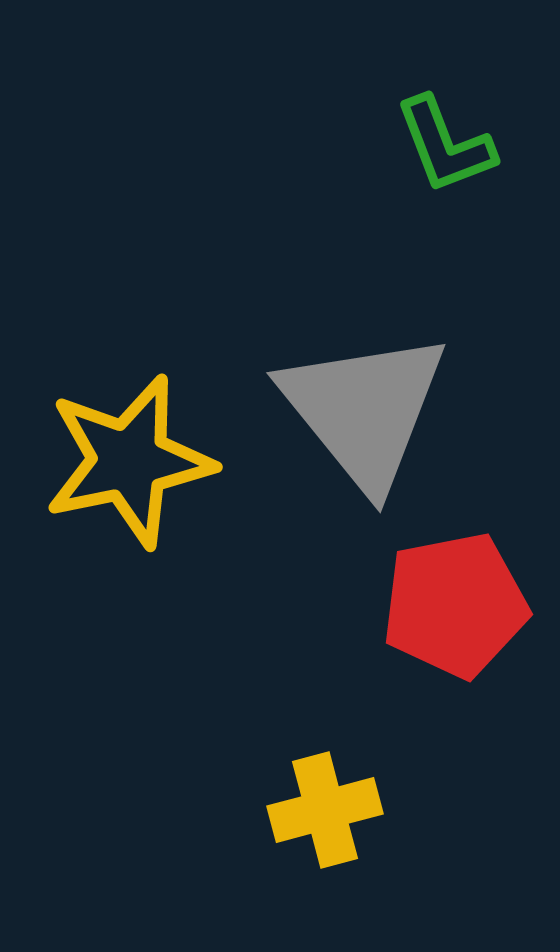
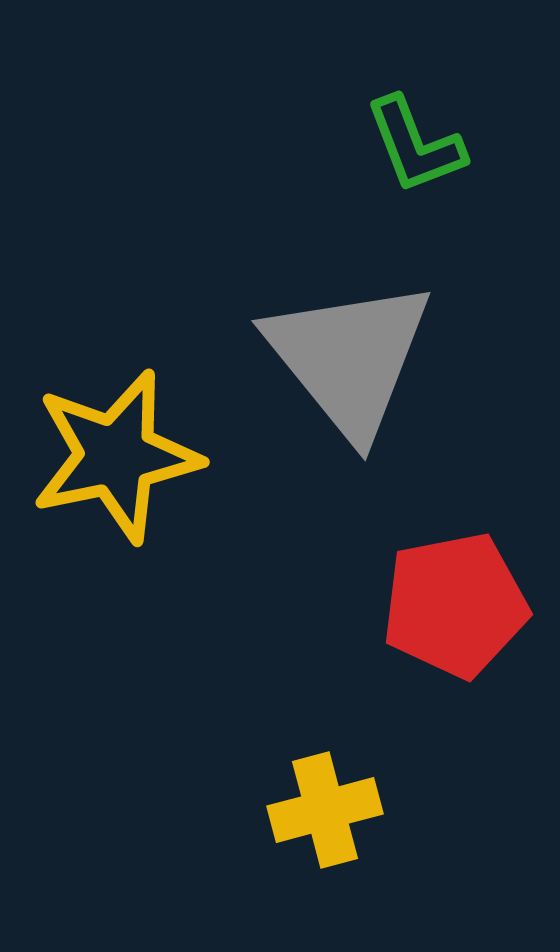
green L-shape: moved 30 px left
gray triangle: moved 15 px left, 52 px up
yellow star: moved 13 px left, 5 px up
